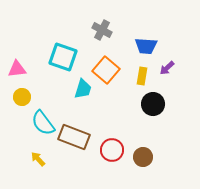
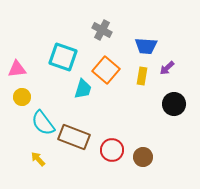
black circle: moved 21 px right
